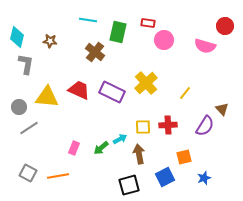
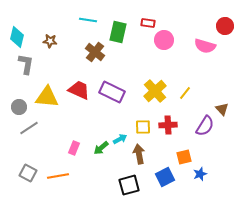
yellow cross: moved 9 px right, 8 px down
blue star: moved 4 px left, 4 px up
